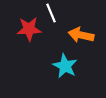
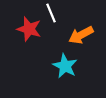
red star: rotated 20 degrees clockwise
orange arrow: rotated 40 degrees counterclockwise
